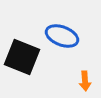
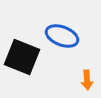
orange arrow: moved 2 px right, 1 px up
